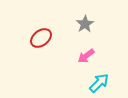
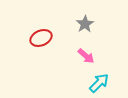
red ellipse: rotated 15 degrees clockwise
pink arrow: rotated 102 degrees counterclockwise
